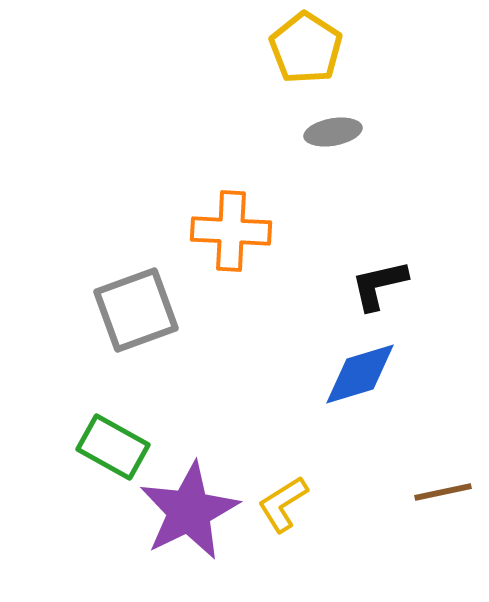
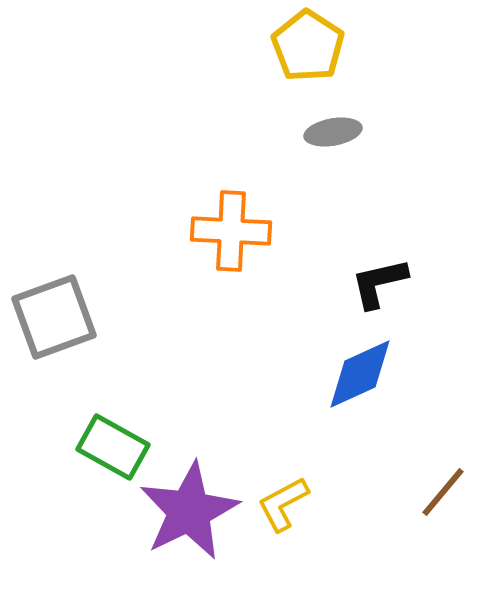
yellow pentagon: moved 2 px right, 2 px up
black L-shape: moved 2 px up
gray square: moved 82 px left, 7 px down
blue diamond: rotated 8 degrees counterclockwise
brown line: rotated 38 degrees counterclockwise
yellow L-shape: rotated 4 degrees clockwise
